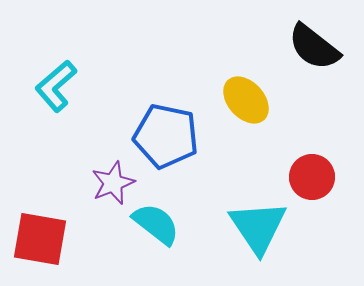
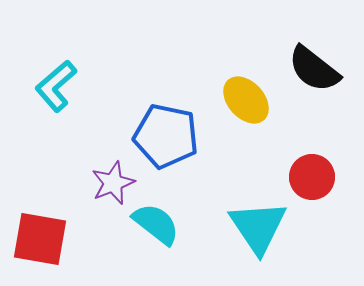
black semicircle: moved 22 px down
